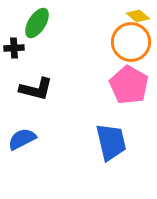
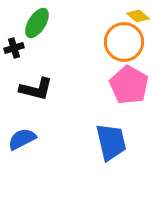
orange circle: moved 7 px left
black cross: rotated 12 degrees counterclockwise
